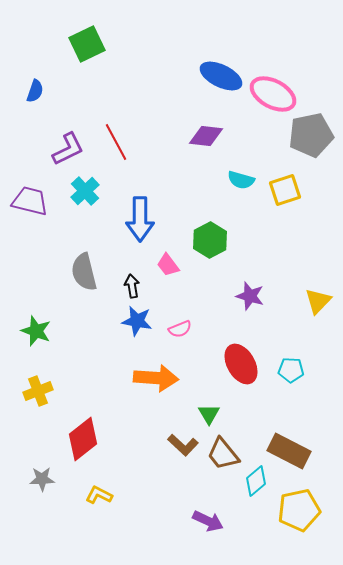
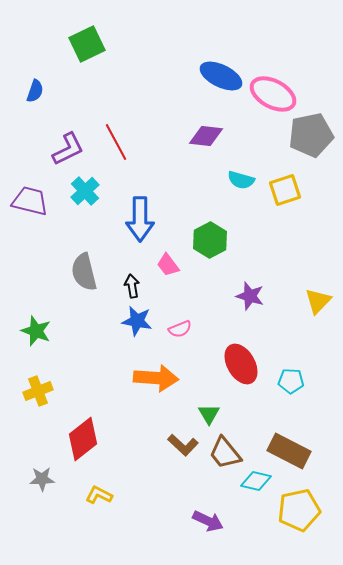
cyan pentagon: moved 11 px down
brown trapezoid: moved 2 px right, 1 px up
cyan diamond: rotated 52 degrees clockwise
